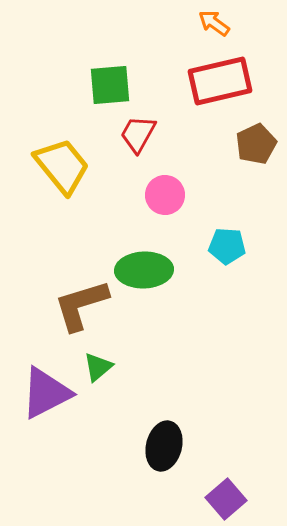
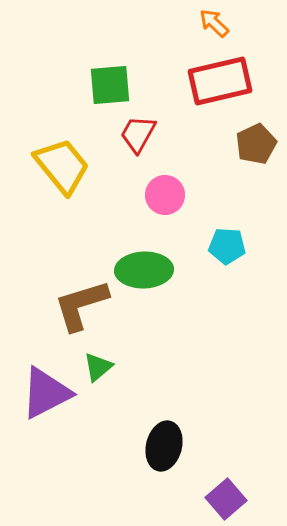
orange arrow: rotated 8 degrees clockwise
